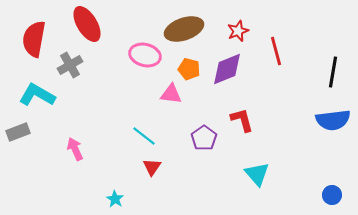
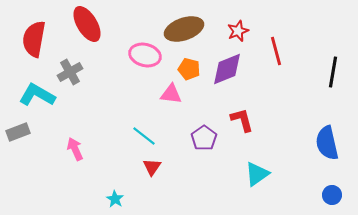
gray cross: moved 7 px down
blue semicircle: moved 6 px left, 23 px down; rotated 84 degrees clockwise
cyan triangle: rotated 36 degrees clockwise
